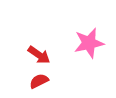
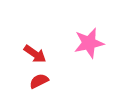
red arrow: moved 4 px left, 1 px up
